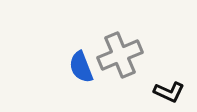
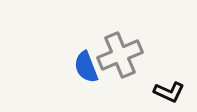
blue semicircle: moved 5 px right
